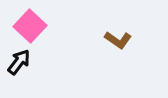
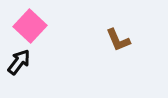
brown L-shape: rotated 32 degrees clockwise
